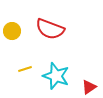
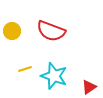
red semicircle: moved 1 px right, 2 px down
cyan star: moved 2 px left
